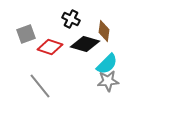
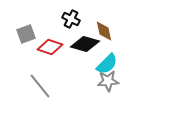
brown diamond: rotated 20 degrees counterclockwise
